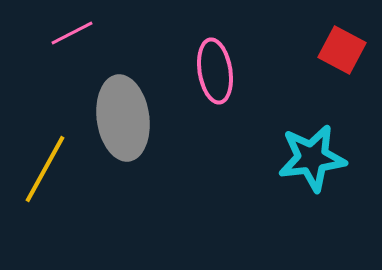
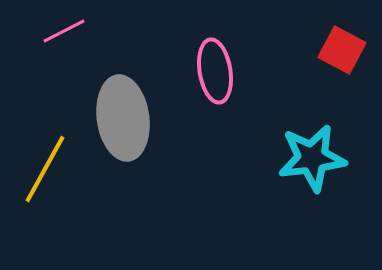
pink line: moved 8 px left, 2 px up
